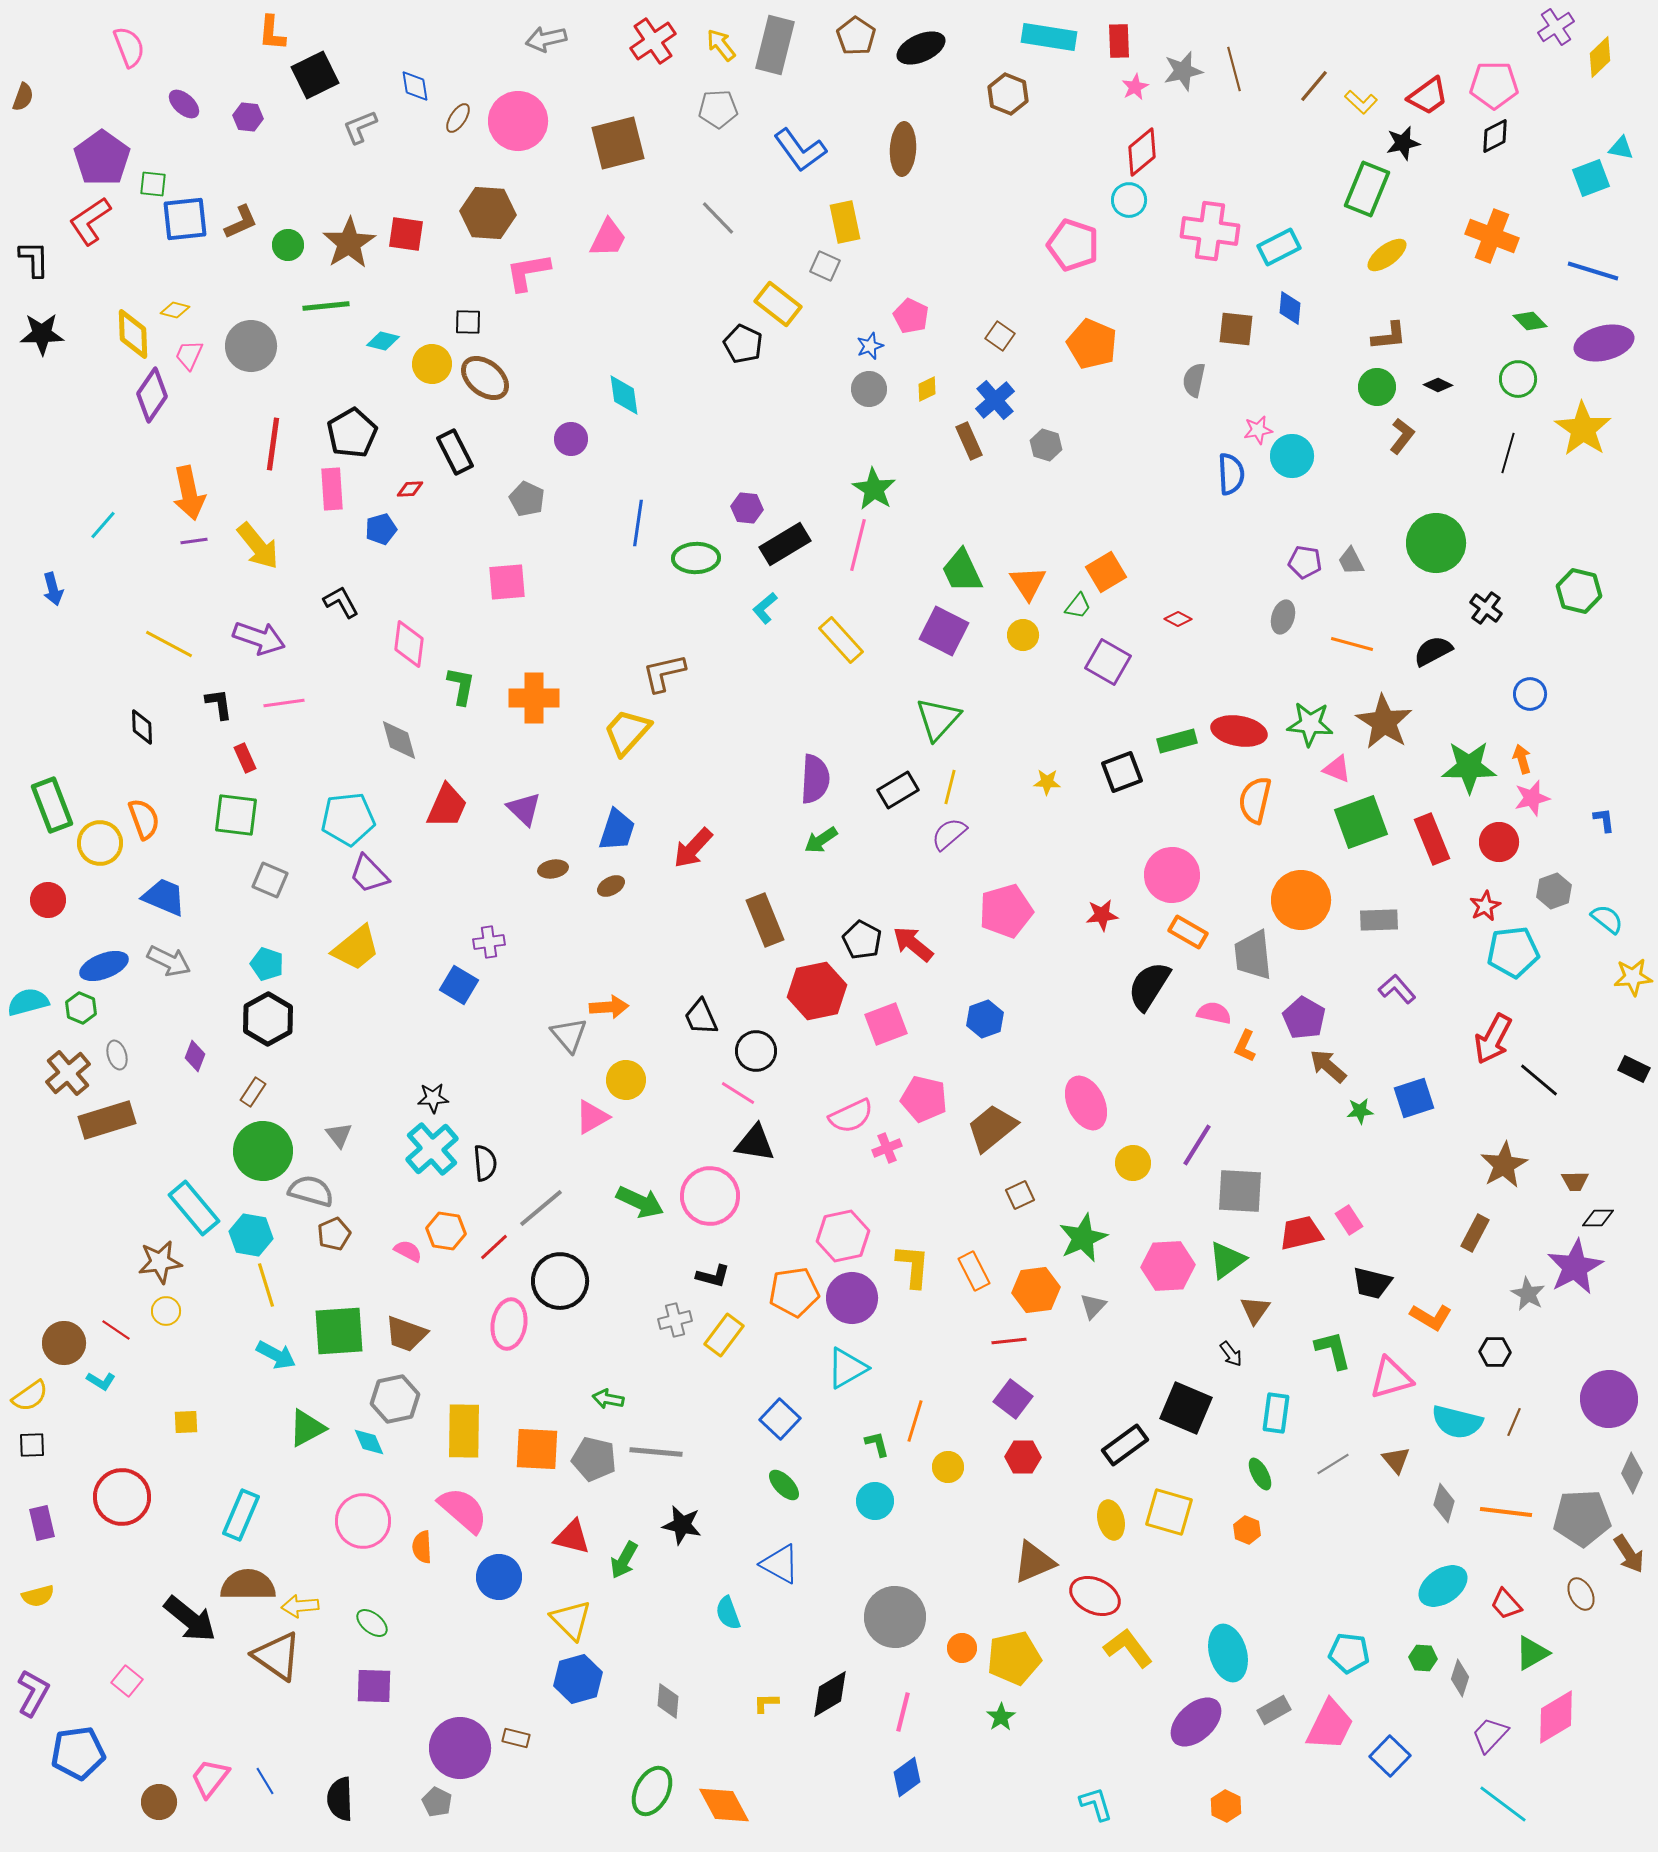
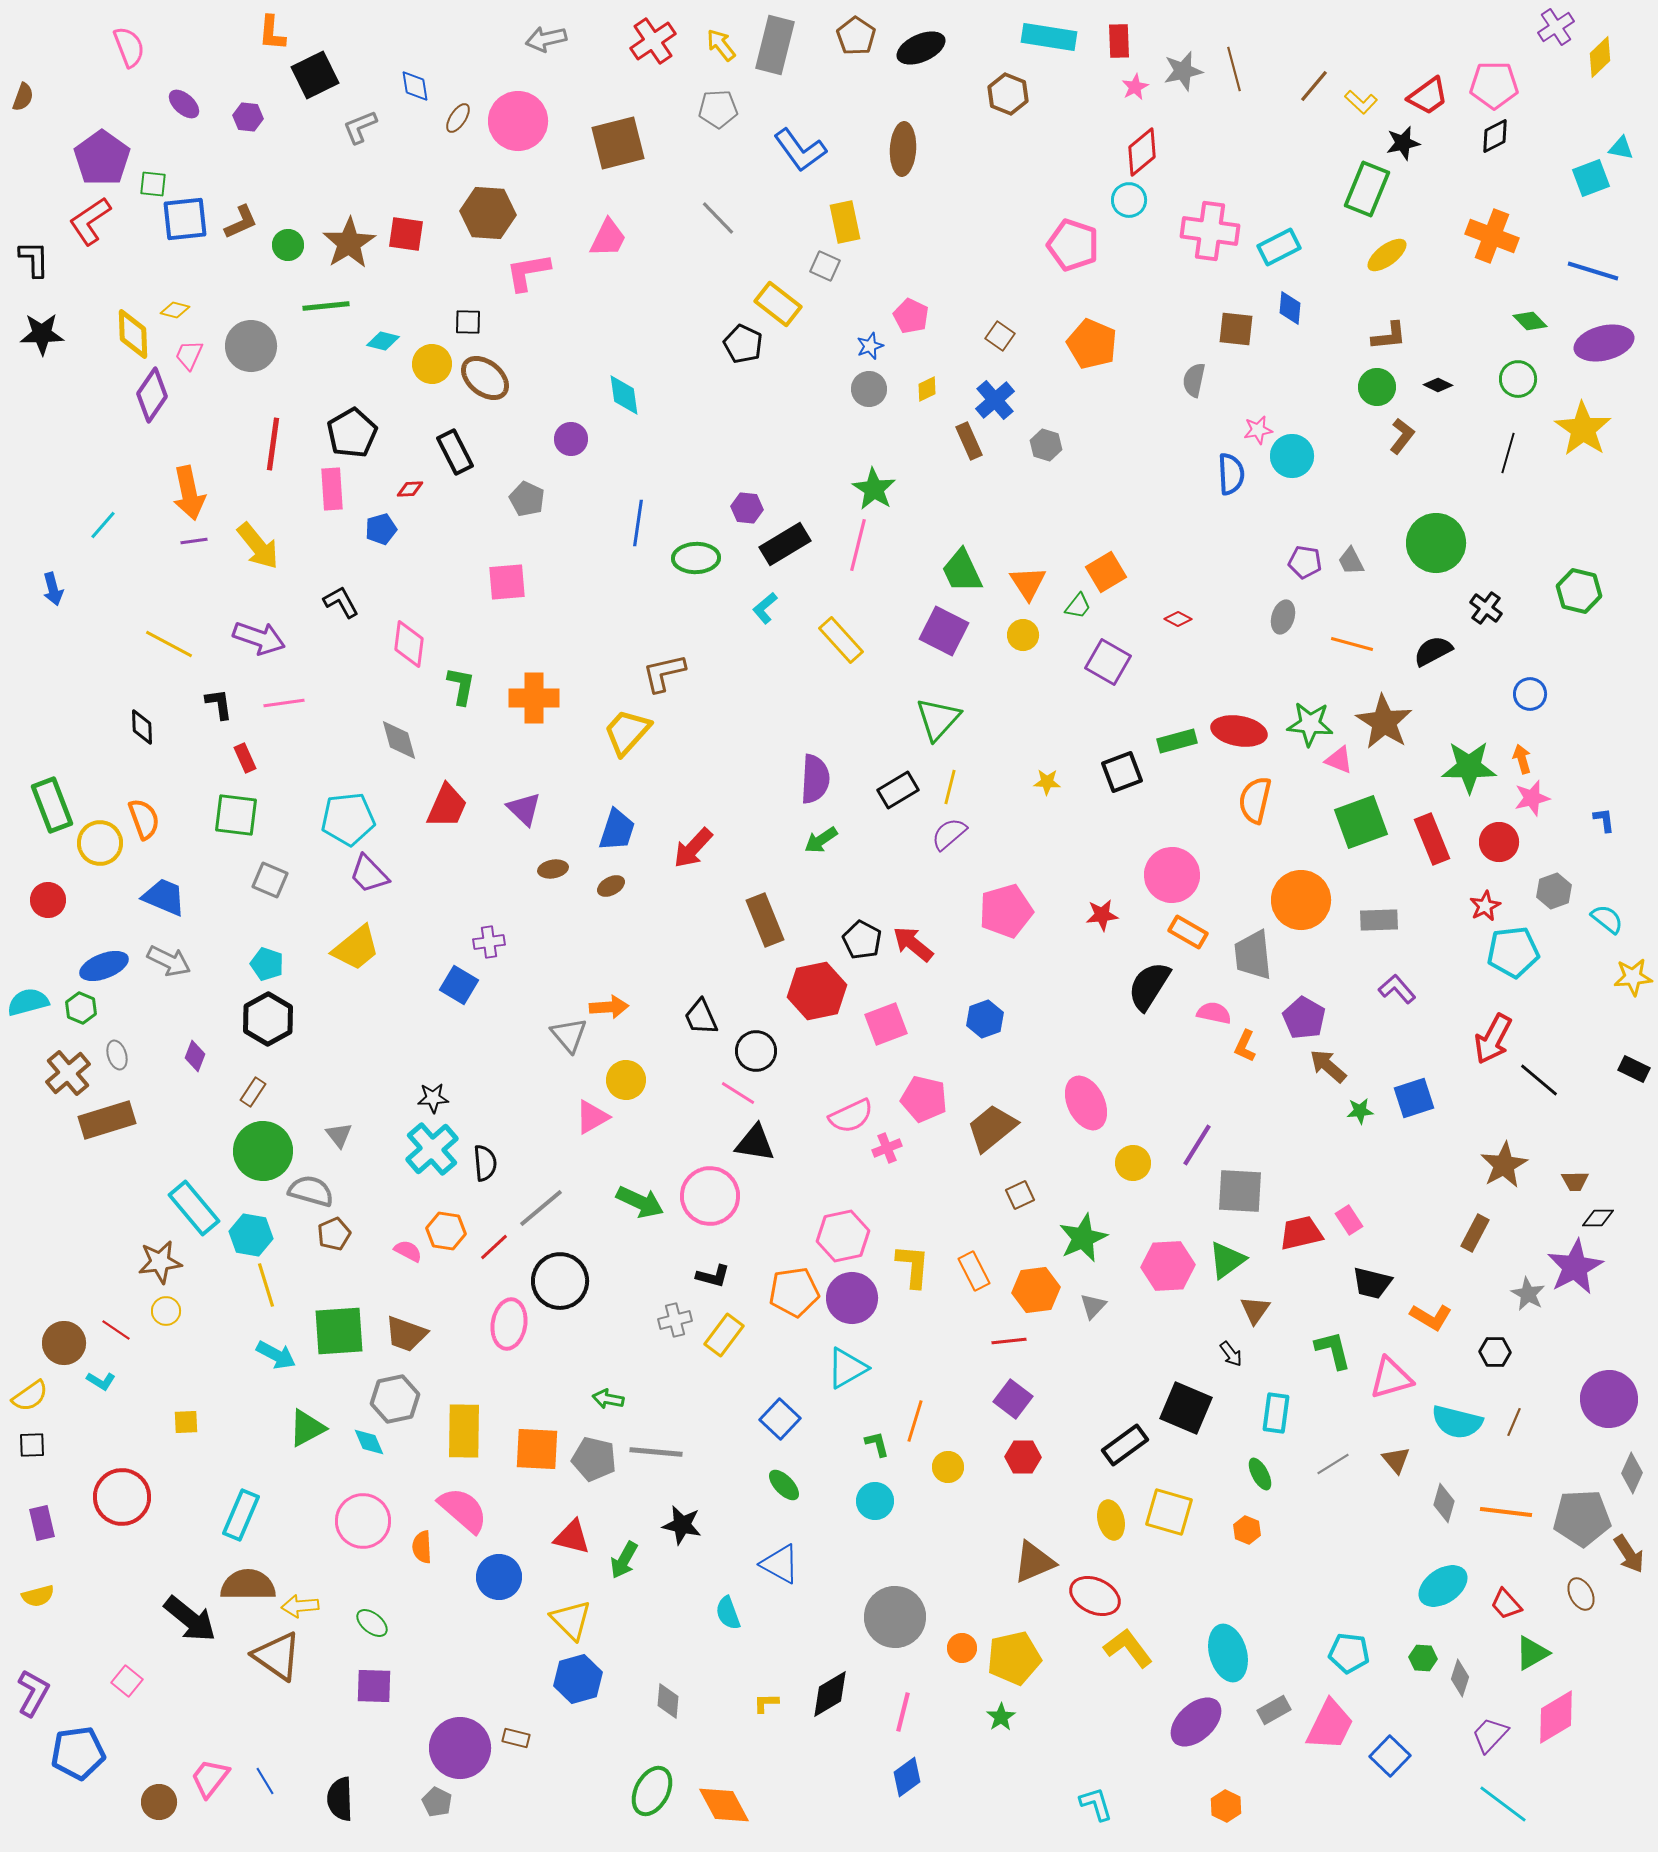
pink triangle at (1337, 769): moved 2 px right, 9 px up
